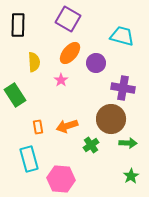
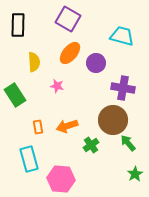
pink star: moved 4 px left, 6 px down; rotated 24 degrees counterclockwise
brown circle: moved 2 px right, 1 px down
green arrow: rotated 132 degrees counterclockwise
green star: moved 4 px right, 2 px up
